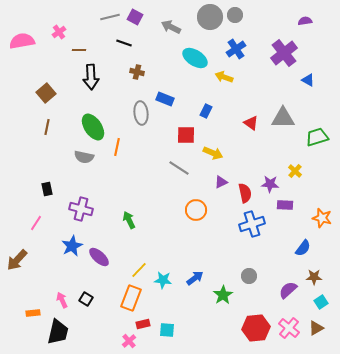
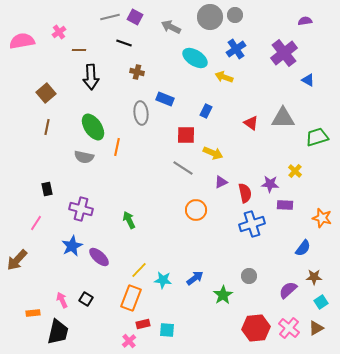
gray line at (179, 168): moved 4 px right
